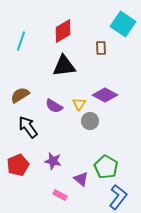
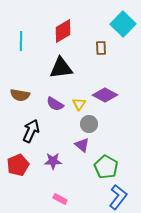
cyan square: rotated 10 degrees clockwise
cyan line: rotated 18 degrees counterclockwise
black triangle: moved 3 px left, 2 px down
brown semicircle: rotated 138 degrees counterclockwise
purple semicircle: moved 1 px right, 2 px up
gray circle: moved 1 px left, 3 px down
black arrow: moved 3 px right, 4 px down; rotated 60 degrees clockwise
purple star: rotated 12 degrees counterclockwise
purple triangle: moved 1 px right, 34 px up
pink rectangle: moved 4 px down
